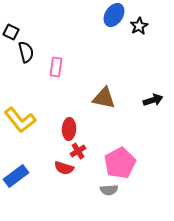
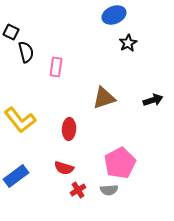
blue ellipse: rotated 35 degrees clockwise
black star: moved 11 px left, 17 px down
brown triangle: rotated 30 degrees counterclockwise
red cross: moved 39 px down
